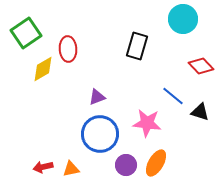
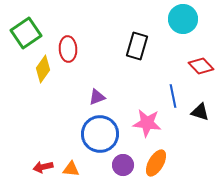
yellow diamond: rotated 24 degrees counterclockwise
blue line: rotated 40 degrees clockwise
purple circle: moved 3 px left
orange triangle: rotated 18 degrees clockwise
